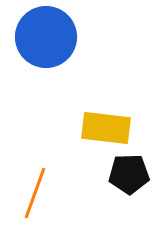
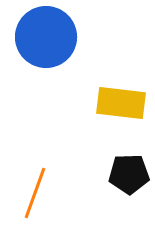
yellow rectangle: moved 15 px right, 25 px up
